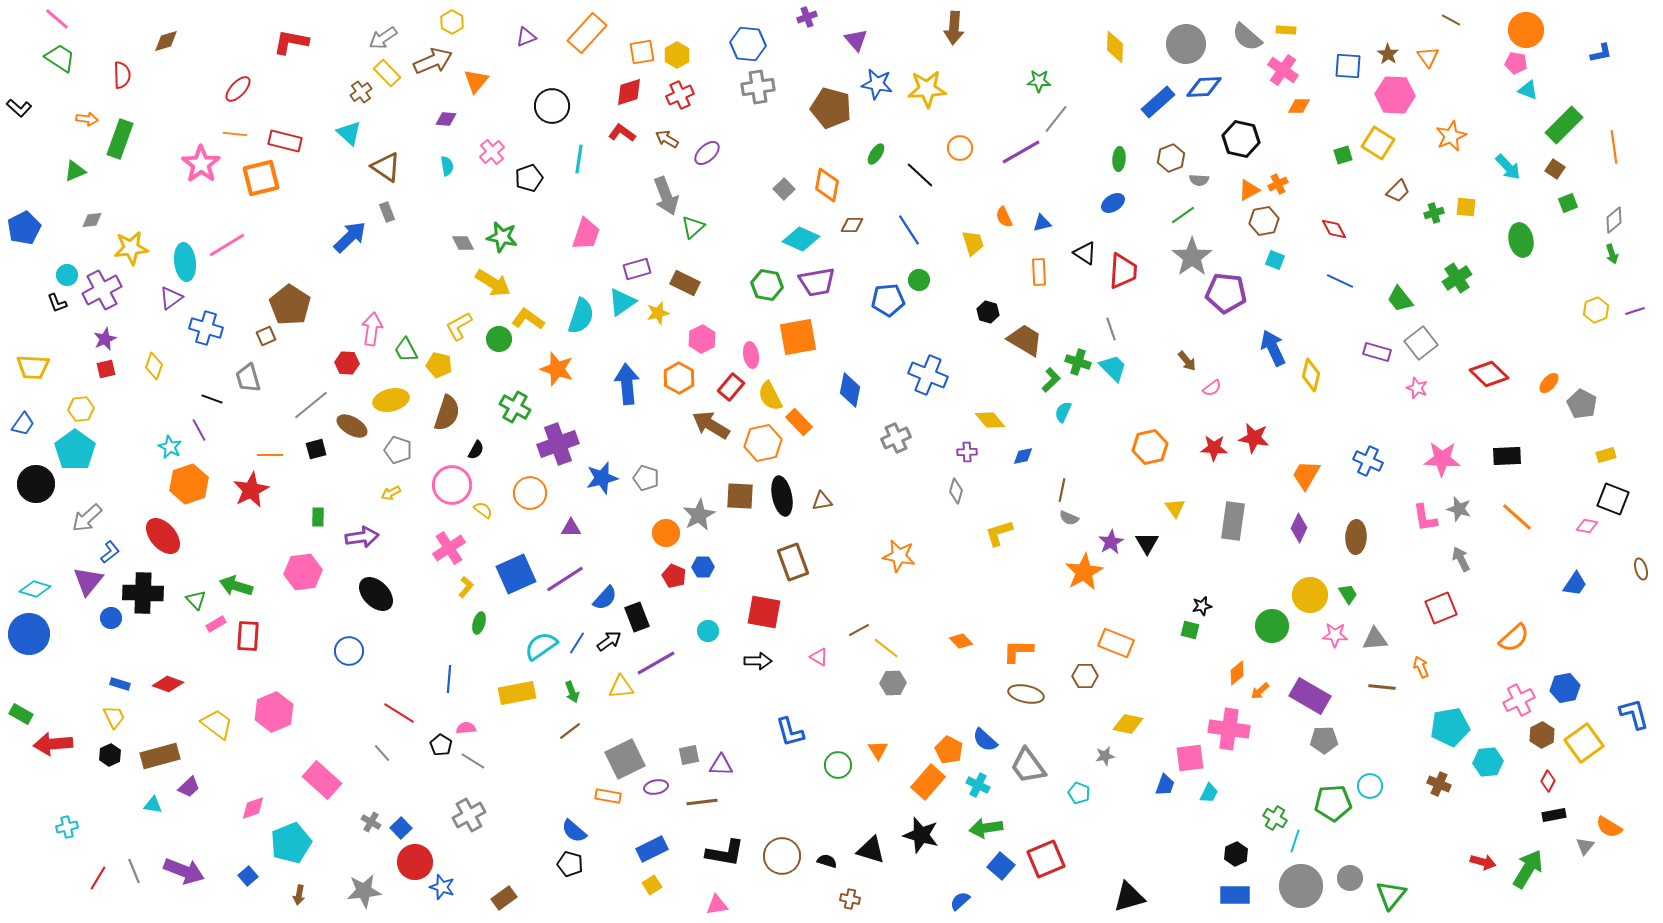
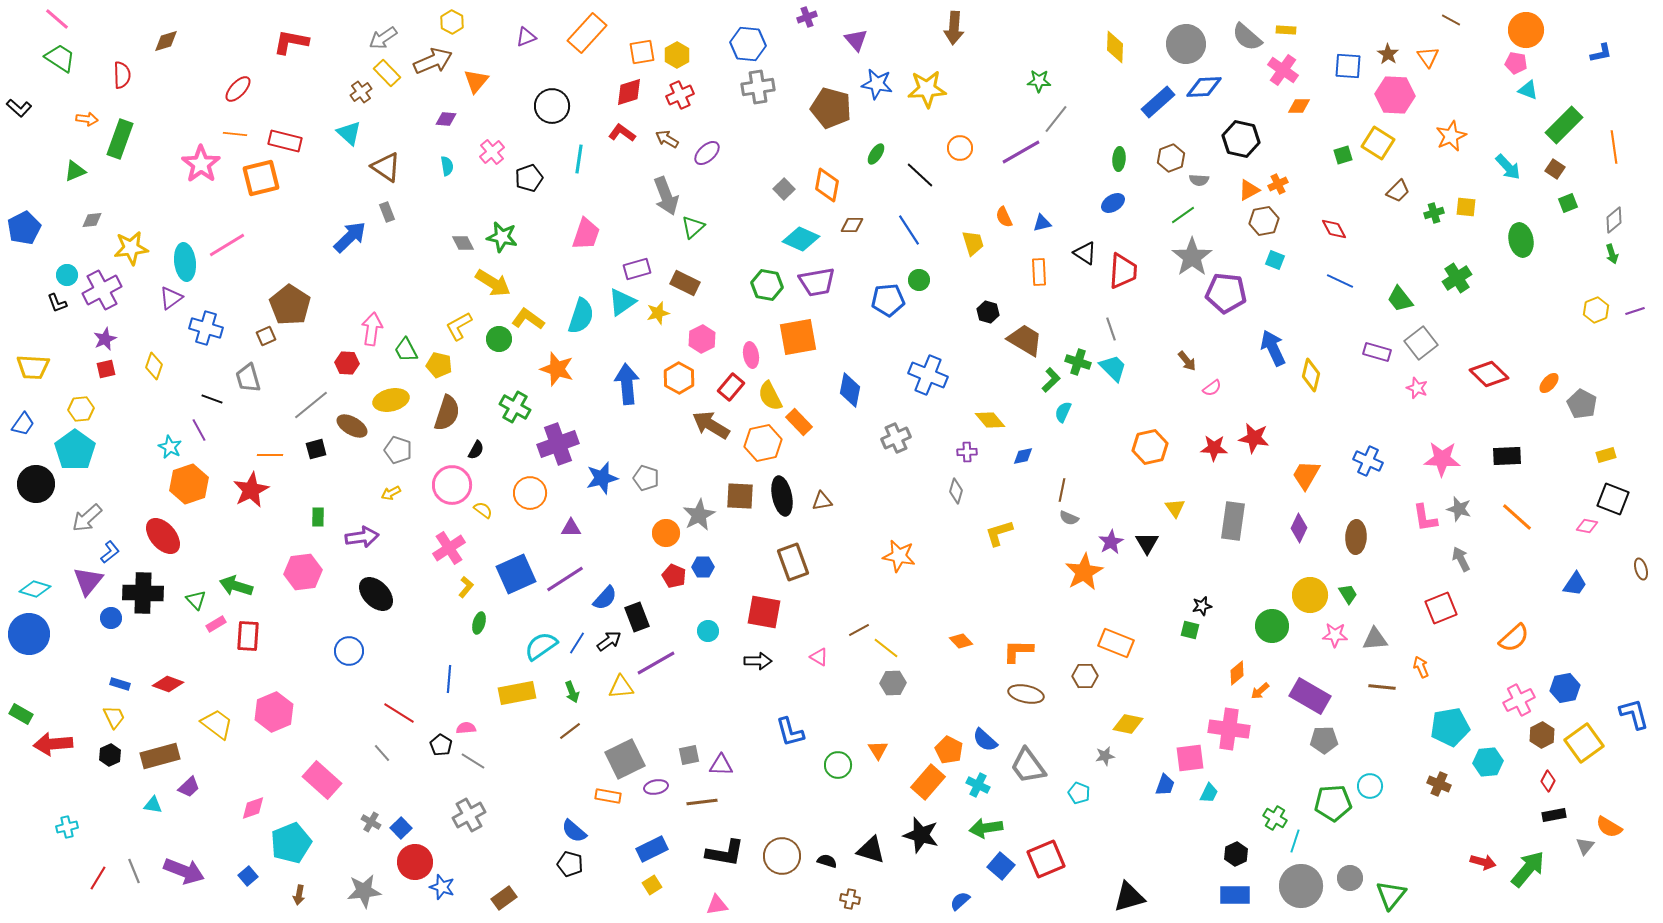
green arrow at (1528, 869): rotated 9 degrees clockwise
